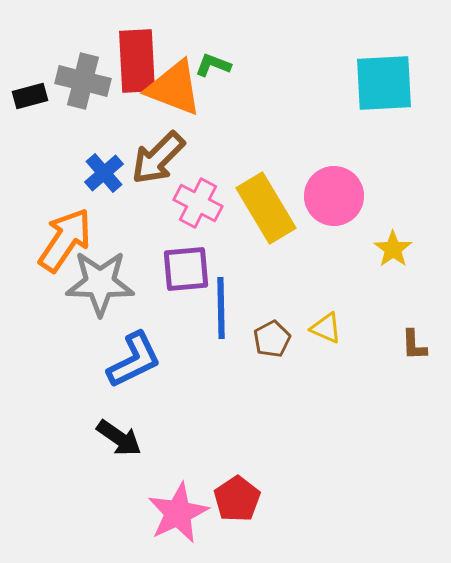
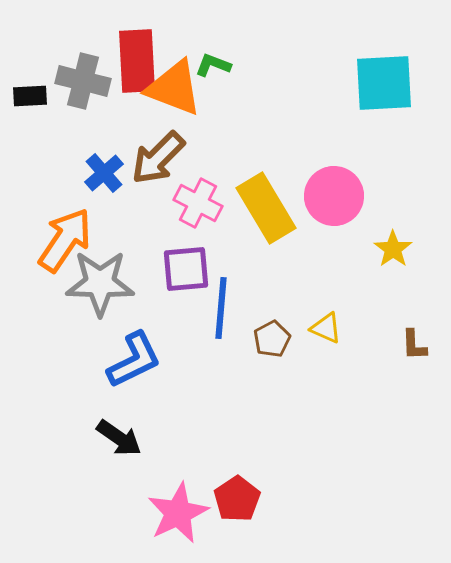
black rectangle: rotated 12 degrees clockwise
blue line: rotated 6 degrees clockwise
